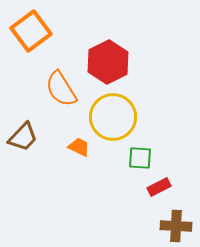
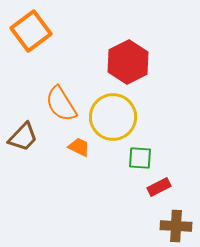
red hexagon: moved 20 px right
orange semicircle: moved 15 px down
